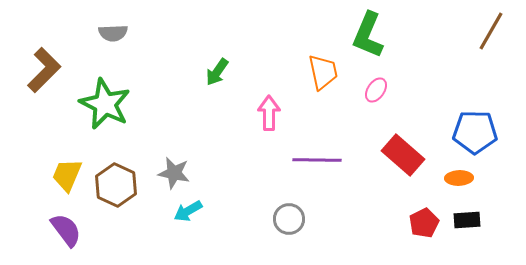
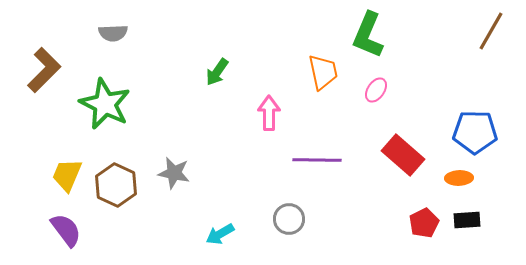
cyan arrow: moved 32 px right, 23 px down
